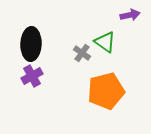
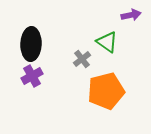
purple arrow: moved 1 px right
green triangle: moved 2 px right
gray cross: moved 6 px down; rotated 18 degrees clockwise
